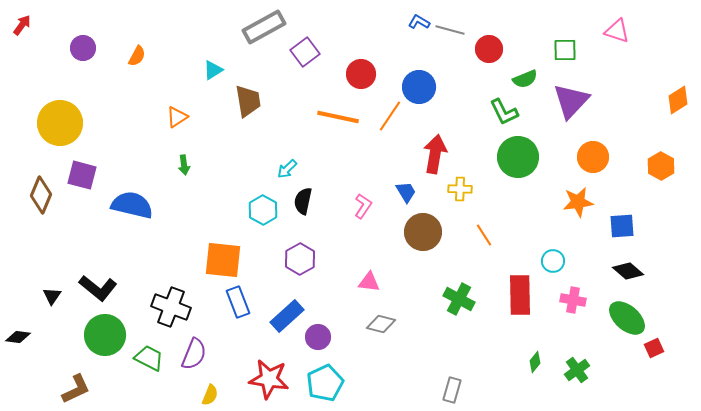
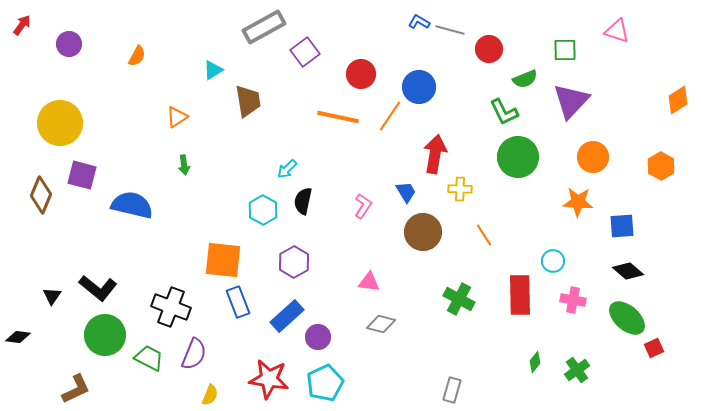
purple circle at (83, 48): moved 14 px left, 4 px up
orange star at (578, 202): rotated 12 degrees clockwise
purple hexagon at (300, 259): moved 6 px left, 3 px down
